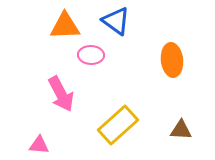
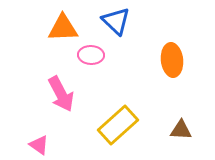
blue triangle: rotated 8 degrees clockwise
orange triangle: moved 2 px left, 2 px down
pink triangle: rotated 30 degrees clockwise
